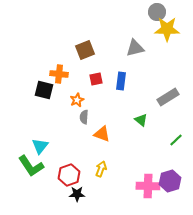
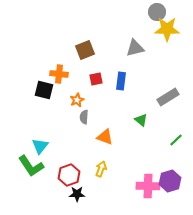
orange triangle: moved 3 px right, 3 px down
